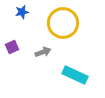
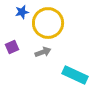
yellow circle: moved 15 px left
